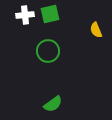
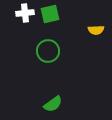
white cross: moved 2 px up
yellow semicircle: rotated 70 degrees counterclockwise
